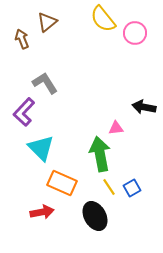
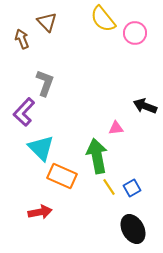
brown triangle: rotated 35 degrees counterclockwise
gray L-shape: rotated 52 degrees clockwise
black arrow: moved 1 px right, 1 px up; rotated 10 degrees clockwise
green arrow: moved 3 px left, 2 px down
orange rectangle: moved 7 px up
red arrow: moved 2 px left
black ellipse: moved 38 px right, 13 px down
